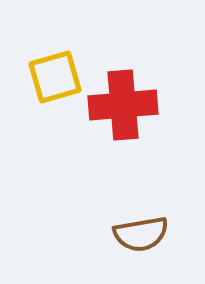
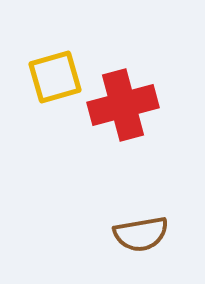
red cross: rotated 10 degrees counterclockwise
